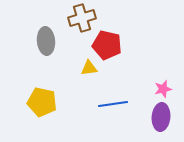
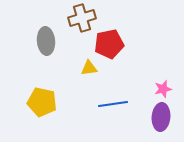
red pentagon: moved 2 px right, 1 px up; rotated 24 degrees counterclockwise
